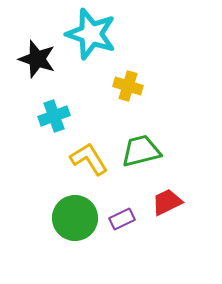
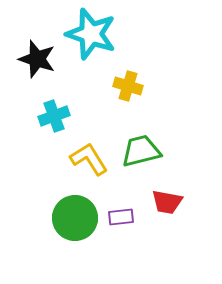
red trapezoid: rotated 144 degrees counterclockwise
purple rectangle: moved 1 px left, 2 px up; rotated 20 degrees clockwise
